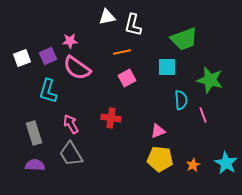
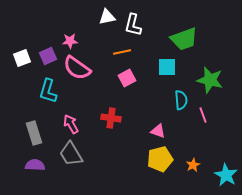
pink triangle: rotated 42 degrees clockwise
yellow pentagon: rotated 20 degrees counterclockwise
cyan star: moved 12 px down
